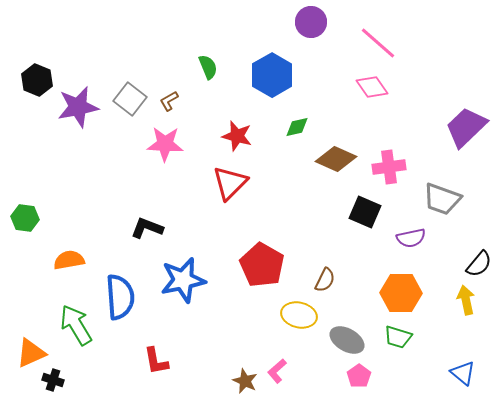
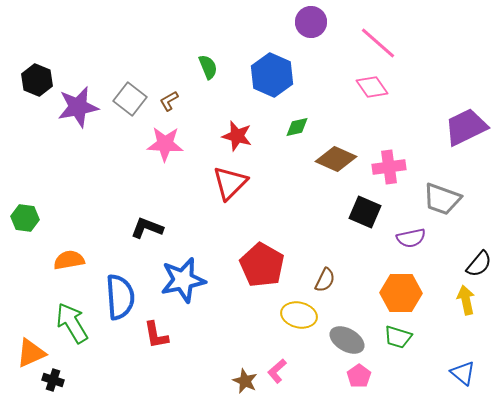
blue hexagon: rotated 6 degrees counterclockwise
purple trapezoid: rotated 18 degrees clockwise
green arrow: moved 4 px left, 2 px up
red L-shape: moved 26 px up
